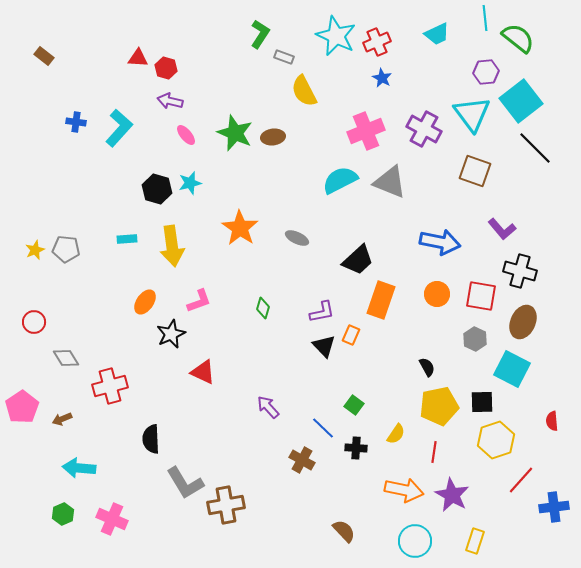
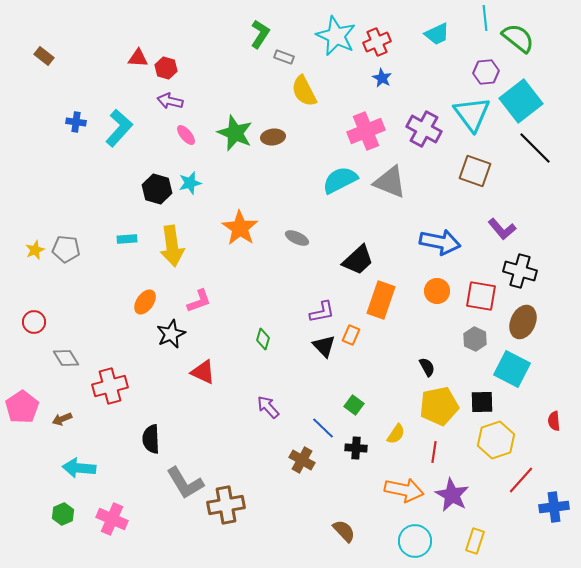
orange circle at (437, 294): moved 3 px up
green diamond at (263, 308): moved 31 px down
red semicircle at (552, 421): moved 2 px right
